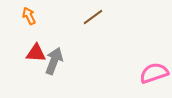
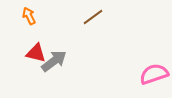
red triangle: rotated 10 degrees clockwise
gray arrow: rotated 32 degrees clockwise
pink semicircle: moved 1 px down
